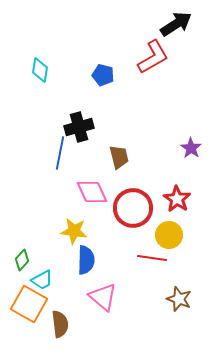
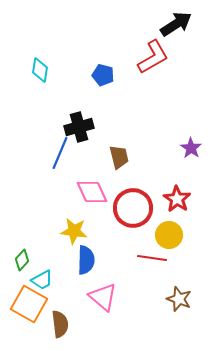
blue line: rotated 12 degrees clockwise
